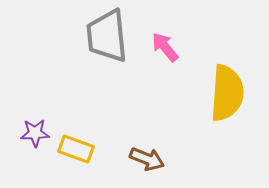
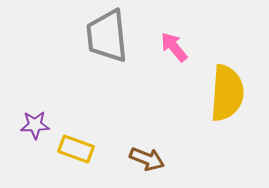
pink arrow: moved 9 px right
purple star: moved 8 px up
